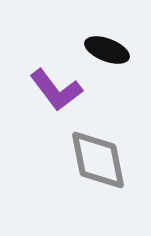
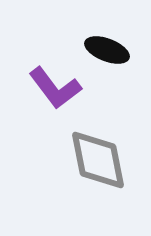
purple L-shape: moved 1 px left, 2 px up
